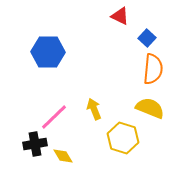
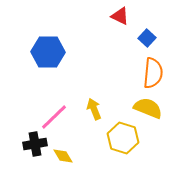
orange semicircle: moved 4 px down
yellow semicircle: moved 2 px left
